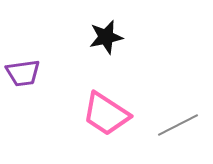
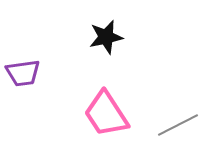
pink trapezoid: rotated 24 degrees clockwise
